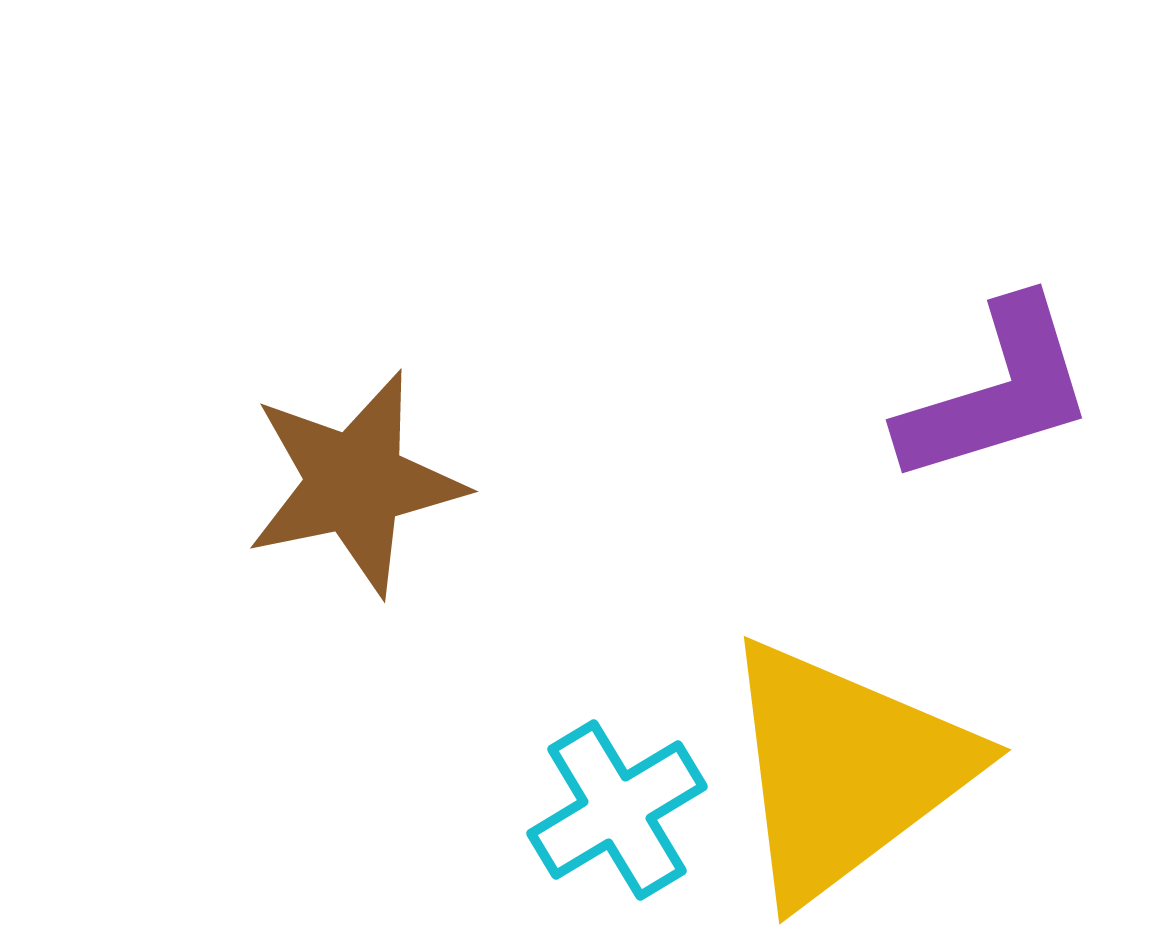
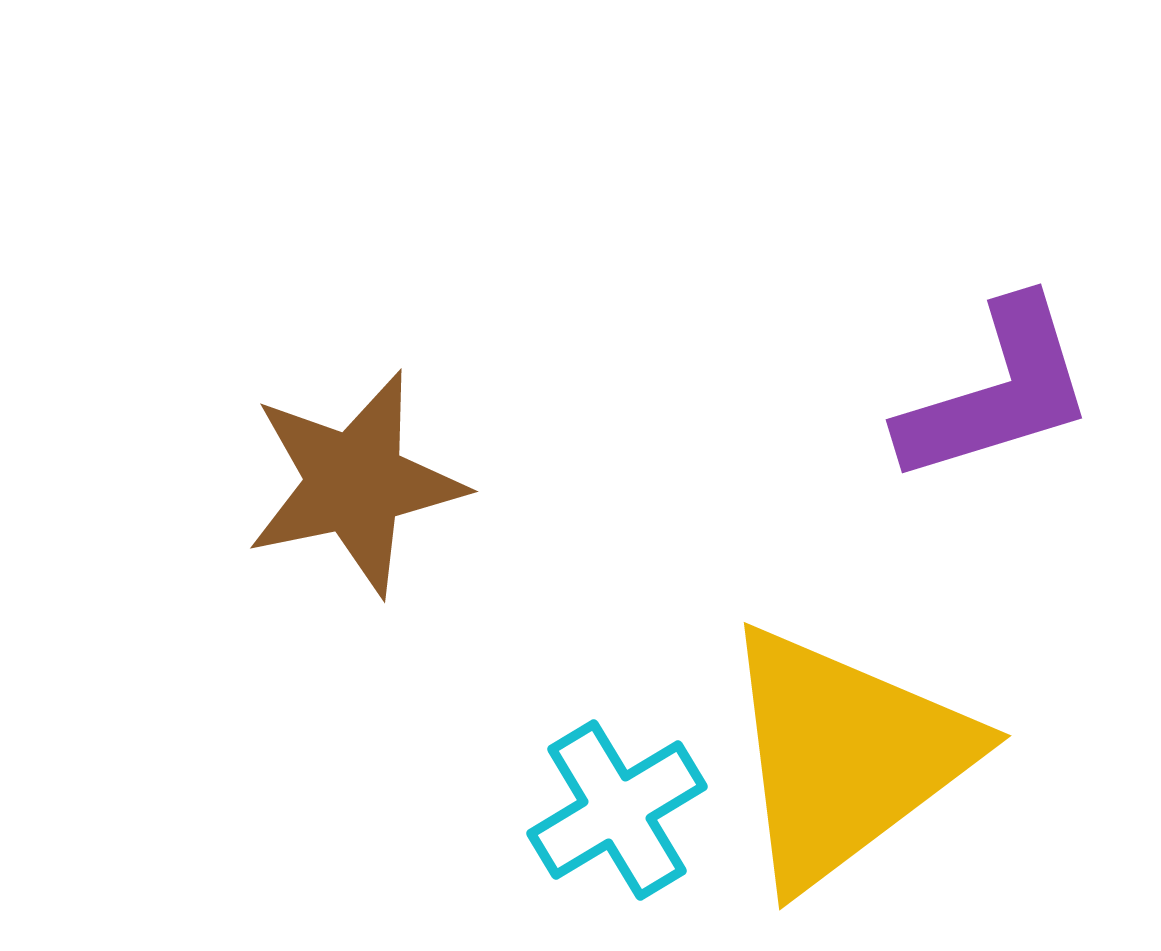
yellow triangle: moved 14 px up
